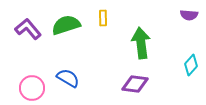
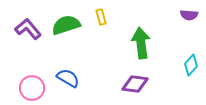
yellow rectangle: moved 2 px left, 1 px up; rotated 14 degrees counterclockwise
